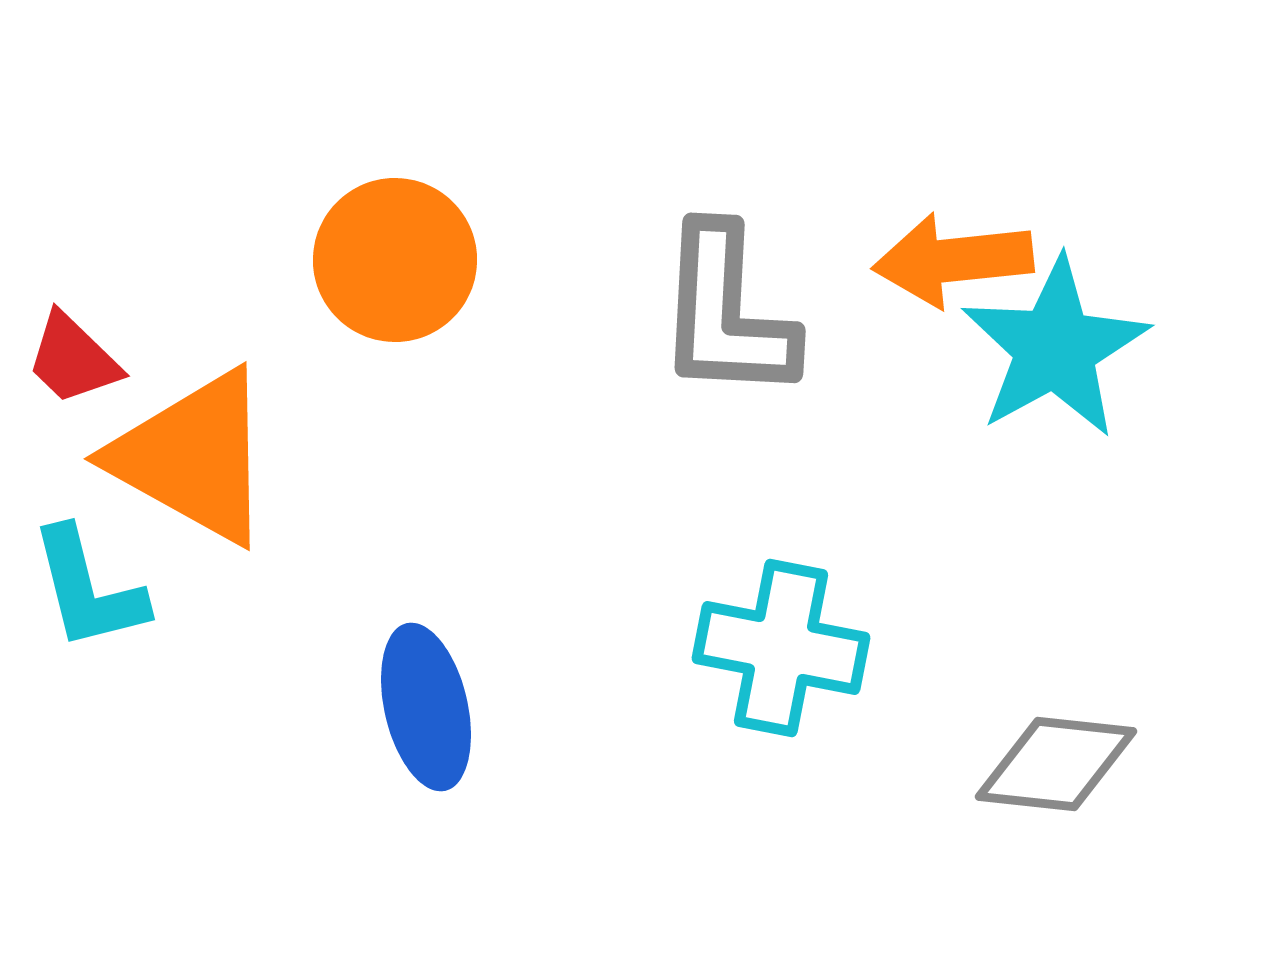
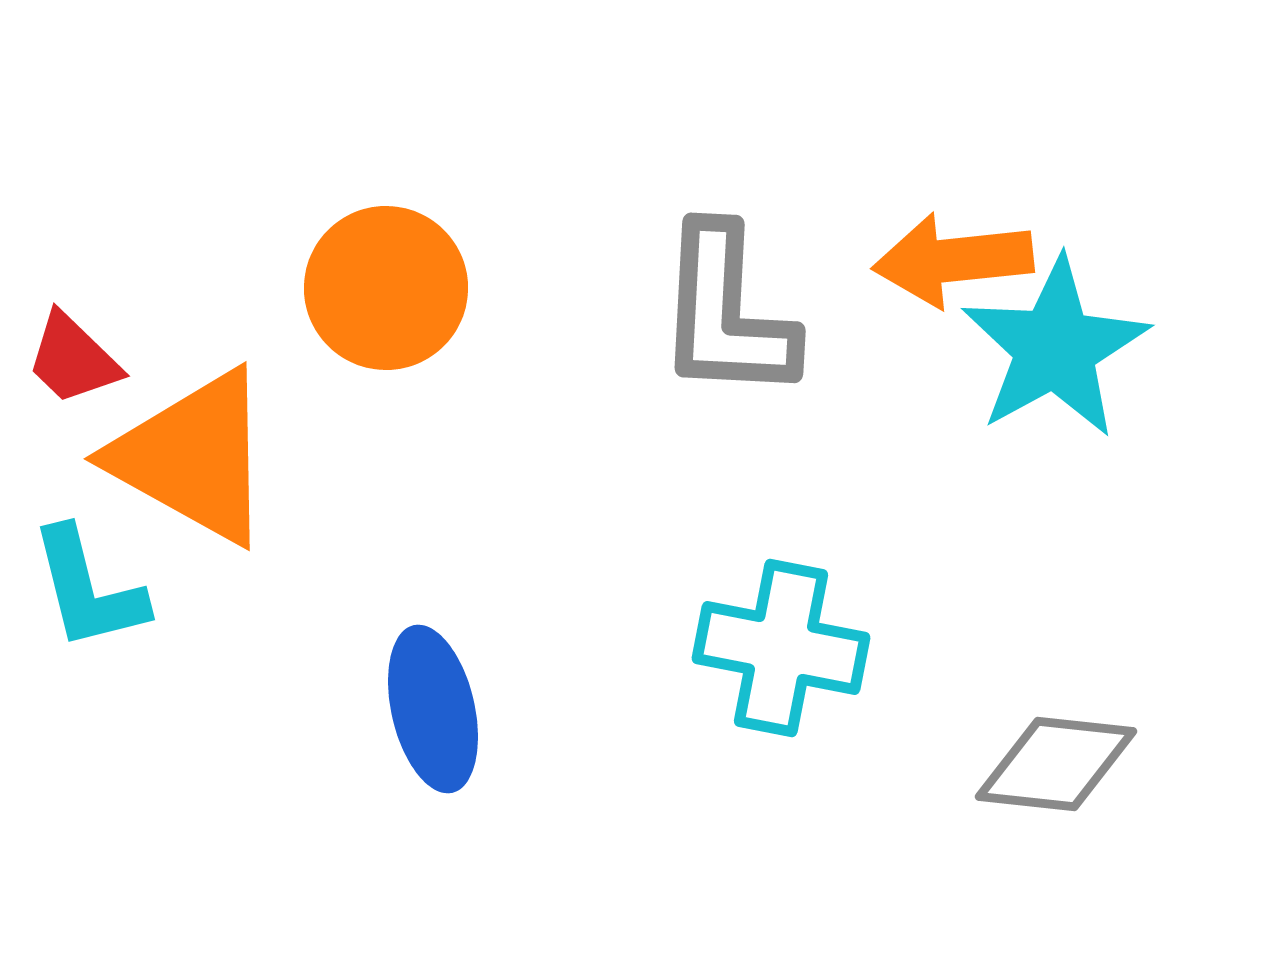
orange circle: moved 9 px left, 28 px down
blue ellipse: moved 7 px right, 2 px down
